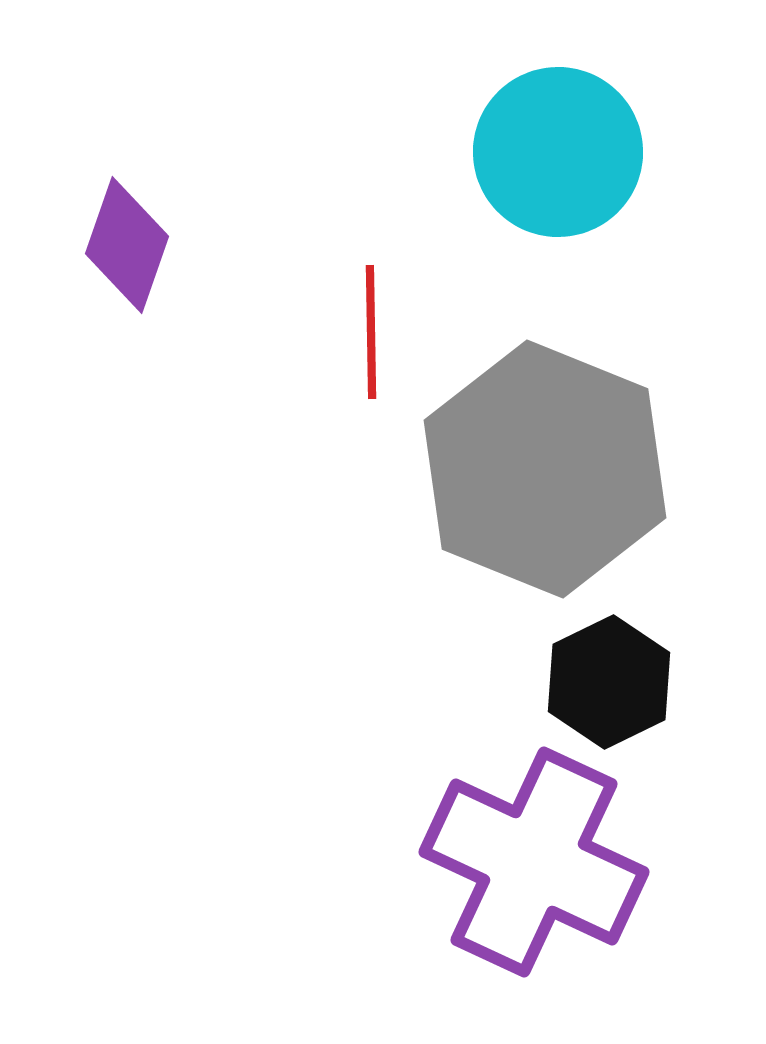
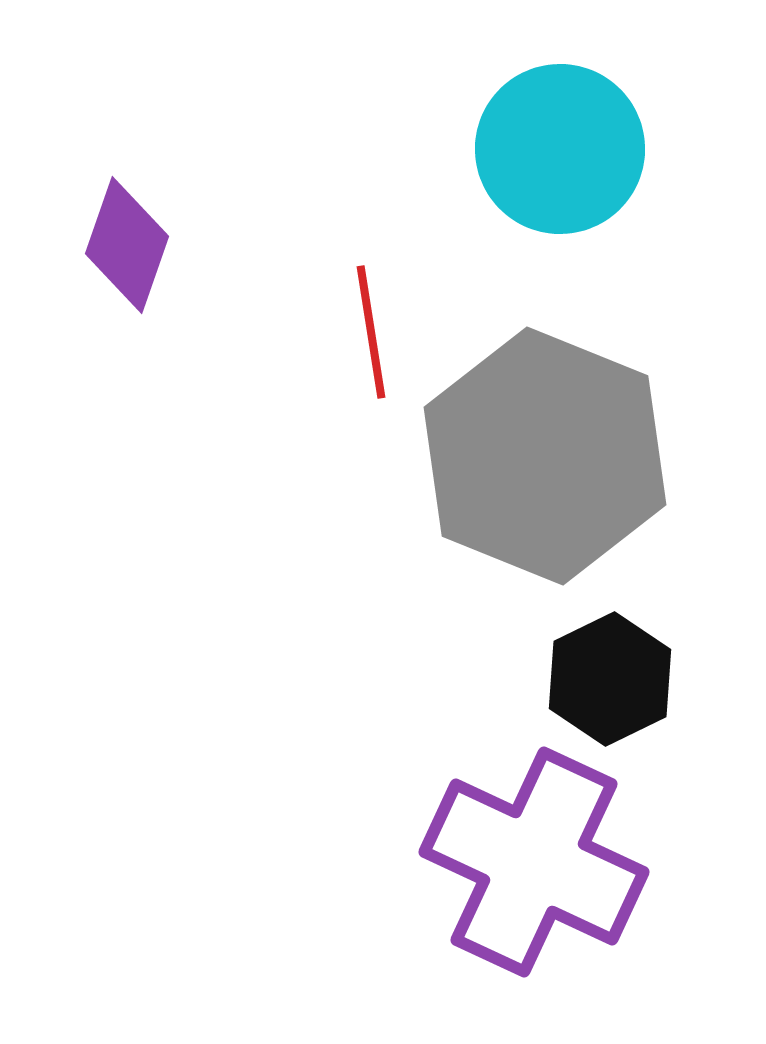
cyan circle: moved 2 px right, 3 px up
red line: rotated 8 degrees counterclockwise
gray hexagon: moved 13 px up
black hexagon: moved 1 px right, 3 px up
